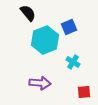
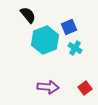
black semicircle: moved 2 px down
cyan cross: moved 2 px right, 14 px up
purple arrow: moved 8 px right, 4 px down
red square: moved 1 px right, 4 px up; rotated 32 degrees counterclockwise
